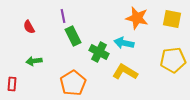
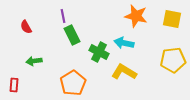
orange star: moved 1 px left, 2 px up
red semicircle: moved 3 px left
green rectangle: moved 1 px left, 1 px up
yellow L-shape: moved 1 px left
red rectangle: moved 2 px right, 1 px down
